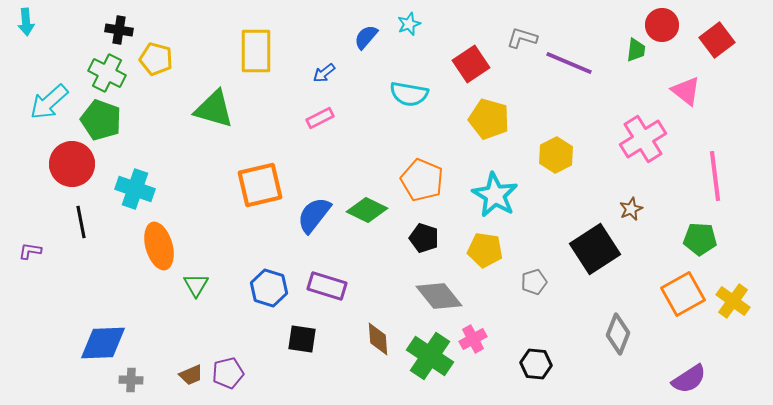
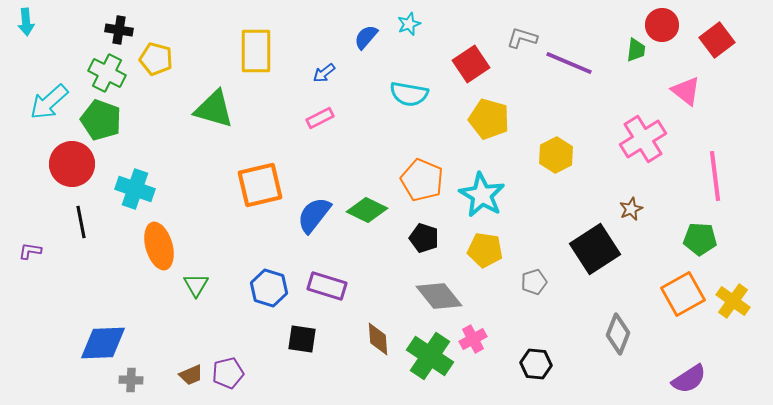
cyan star at (495, 195): moved 13 px left
